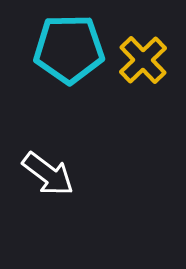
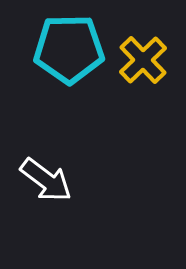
white arrow: moved 2 px left, 6 px down
